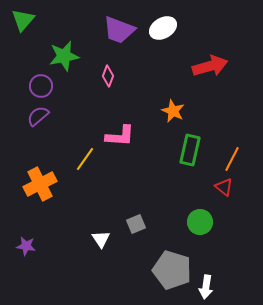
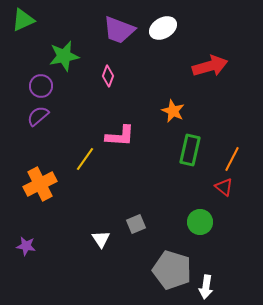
green triangle: rotated 25 degrees clockwise
